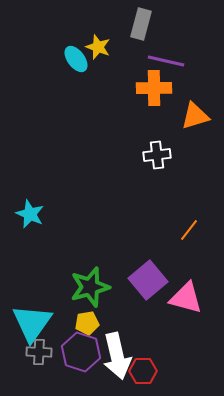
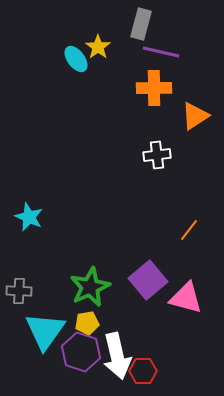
yellow star: rotated 15 degrees clockwise
purple line: moved 5 px left, 9 px up
orange triangle: rotated 16 degrees counterclockwise
cyan star: moved 1 px left, 3 px down
green star: rotated 9 degrees counterclockwise
cyan triangle: moved 13 px right, 8 px down
gray cross: moved 20 px left, 61 px up
